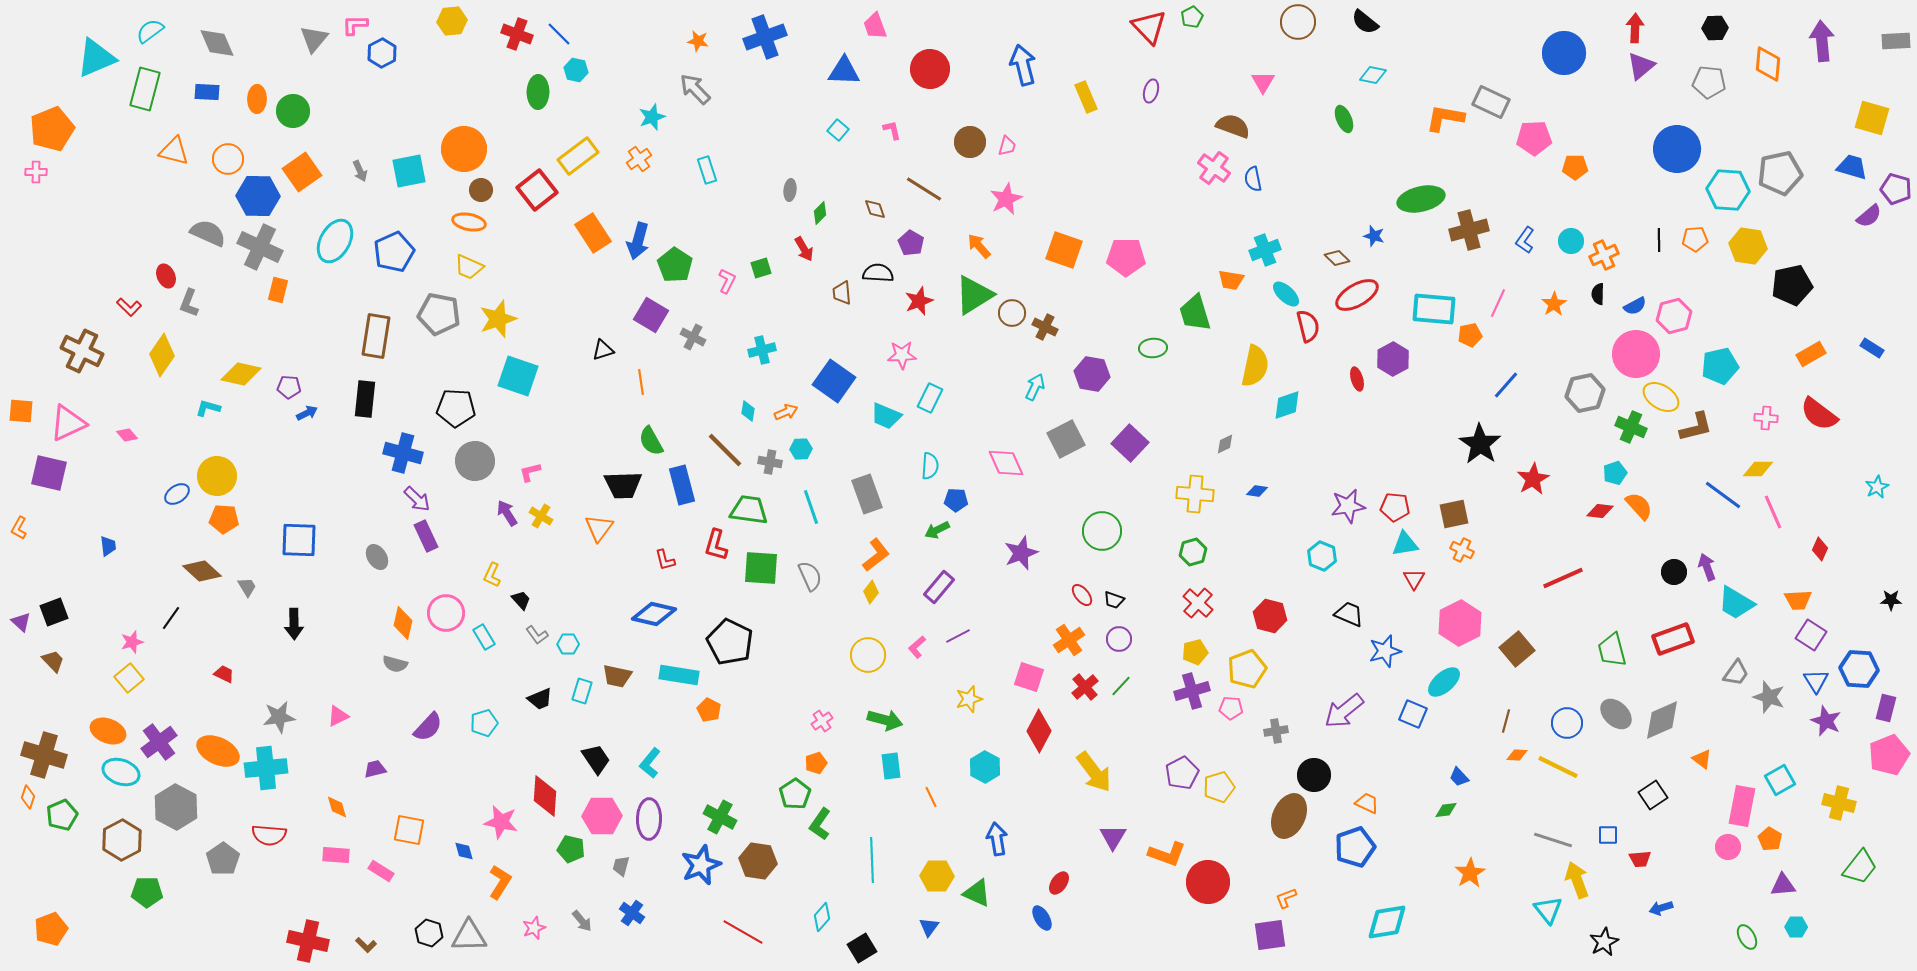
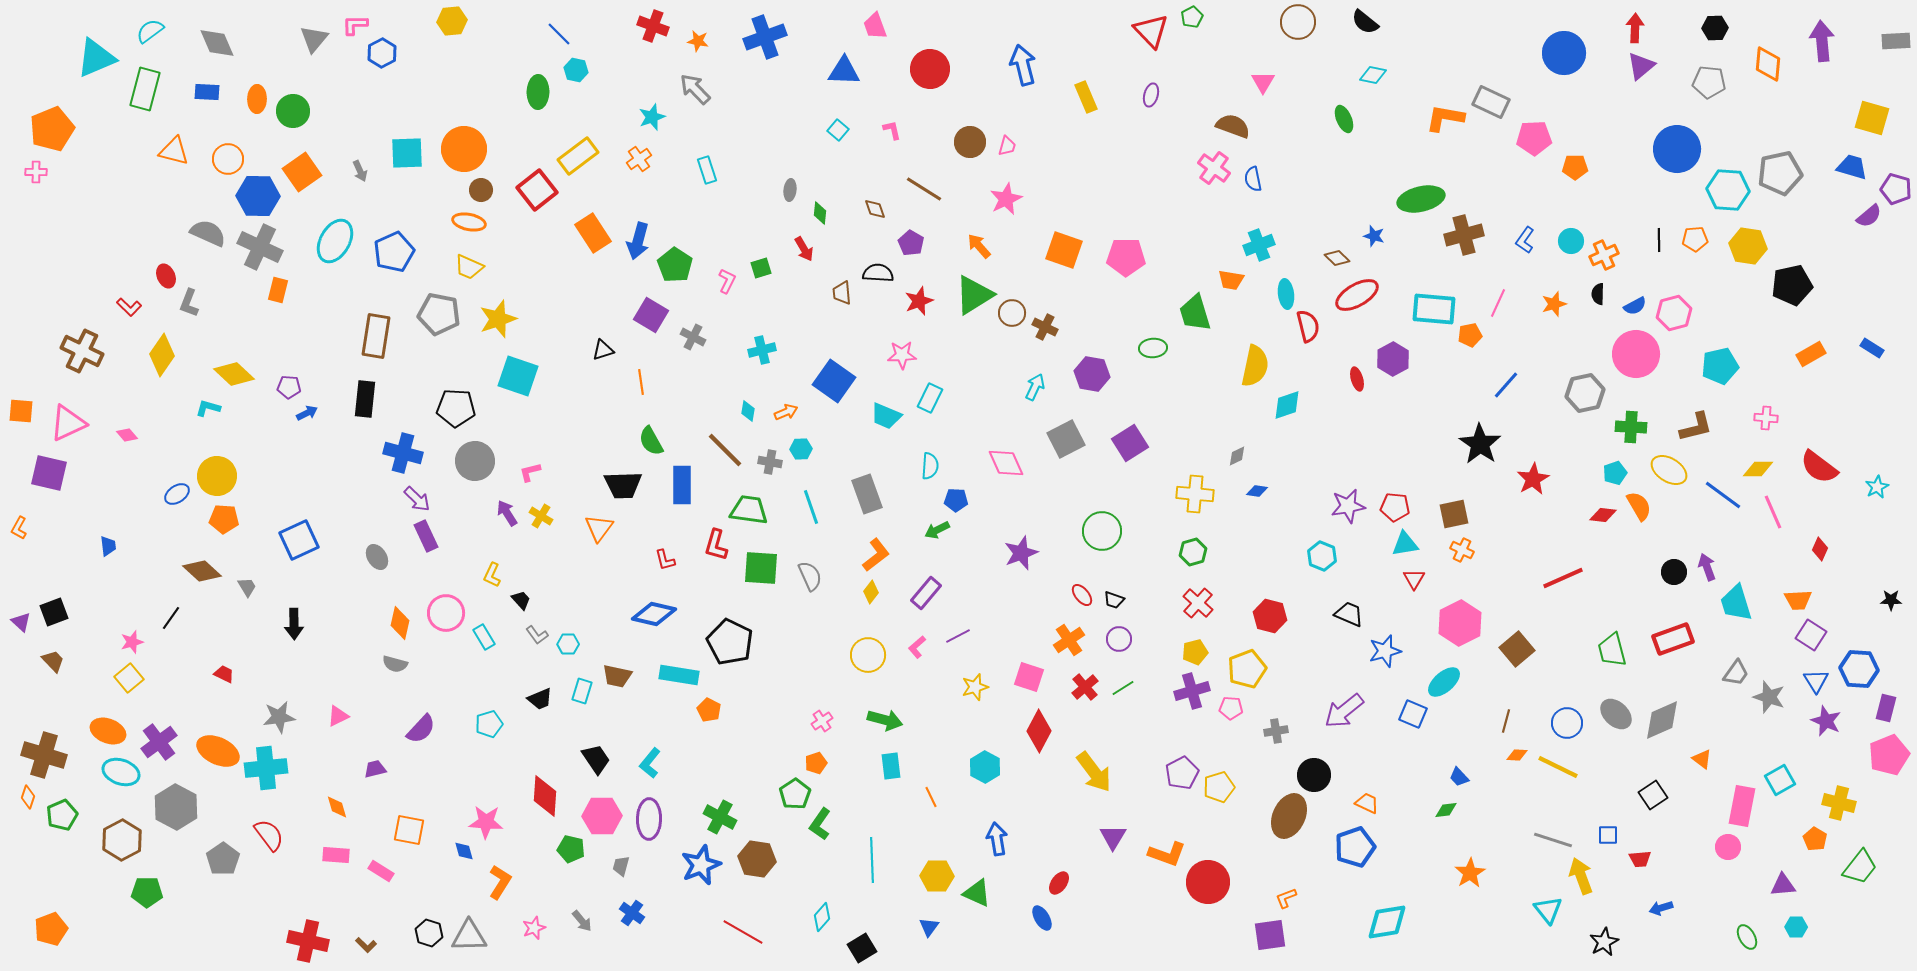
red triangle at (1149, 27): moved 2 px right, 4 px down
red cross at (517, 34): moved 136 px right, 8 px up
purple ellipse at (1151, 91): moved 4 px down
cyan square at (409, 171): moved 2 px left, 18 px up; rotated 9 degrees clockwise
green diamond at (820, 213): rotated 40 degrees counterclockwise
brown cross at (1469, 230): moved 5 px left, 5 px down
cyan cross at (1265, 250): moved 6 px left, 5 px up
cyan ellipse at (1286, 294): rotated 40 degrees clockwise
orange star at (1554, 304): rotated 15 degrees clockwise
pink hexagon at (1674, 316): moved 3 px up
yellow diamond at (241, 374): moved 7 px left; rotated 30 degrees clockwise
yellow ellipse at (1661, 397): moved 8 px right, 73 px down
red semicircle at (1819, 414): moved 53 px down
green cross at (1631, 427): rotated 20 degrees counterclockwise
purple square at (1130, 443): rotated 15 degrees clockwise
gray diamond at (1225, 444): moved 12 px right, 12 px down
blue rectangle at (682, 485): rotated 15 degrees clockwise
orange semicircle at (1639, 506): rotated 12 degrees clockwise
red diamond at (1600, 511): moved 3 px right, 4 px down
blue square at (299, 540): rotated 27 degrees counterclockwise
purple rectangle at (939, 587): moved 13 px left, 6 px down
cyan trapezoid at (1736, 603): rotated 42 degrees clockwise
orange diamond at (403, 623): moved 3 px left
green line at (1121, 686): moved 2 px right, 2 px down; rotated 15 degrees clockwise
yellow star at (969, 699): moved 6 px right, 12 px up
cyan pentagon at (484, 723): moved 5 px right, 1 px down
purple semicircle at (428, 727): moved 7 px left, 2 px down
pink star at (501, 822): moved 15 px left; rotated 8 degrees counterclockwise
red semicircle at (269, 835): rotated 132 degrees counterclockwise
orange pentagon at (1770, 839): moved 45 px right
brown hexagon at (758, 861): moved 1 px left, 2 px up
yellow arrow at (1577, 880): moved 4 px right, 4 px up
